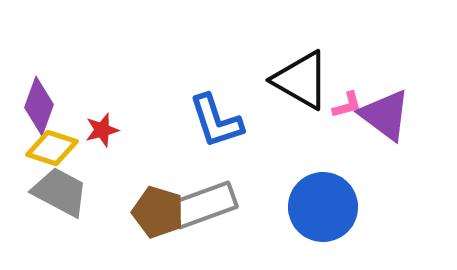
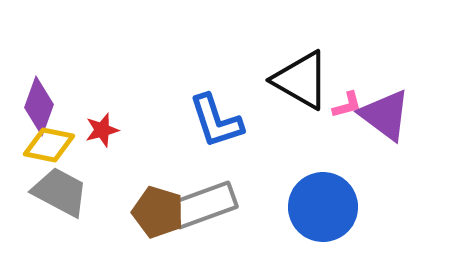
yellow diamond: moved 3 px left, 3 px up; rotated 6 degrees counterclockwise
